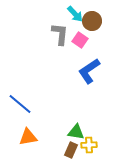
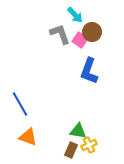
cyan arrow: moved 1 px down
brown circle: moved 11 px down
gray L-shape: rotated 25 degrees counterclockwise
blue L-shape: rotated 36 degrees counterclockwise
blue line: rotated 20 degrees clockwise
green triangle: moved 2 px right, 1 px up
orange triangle: rotated 30 degrees clockwise
yellow cross: rotated 21 degrees counterclockwise
